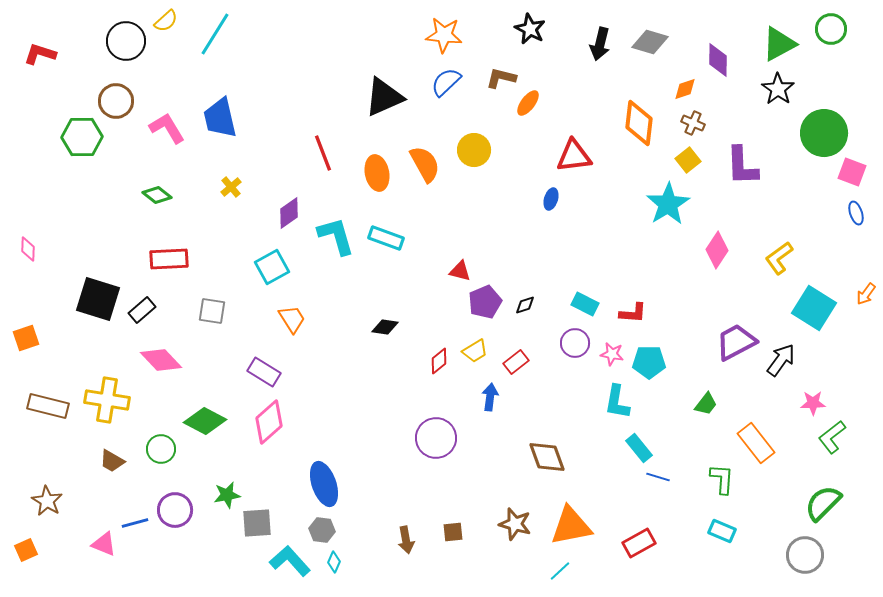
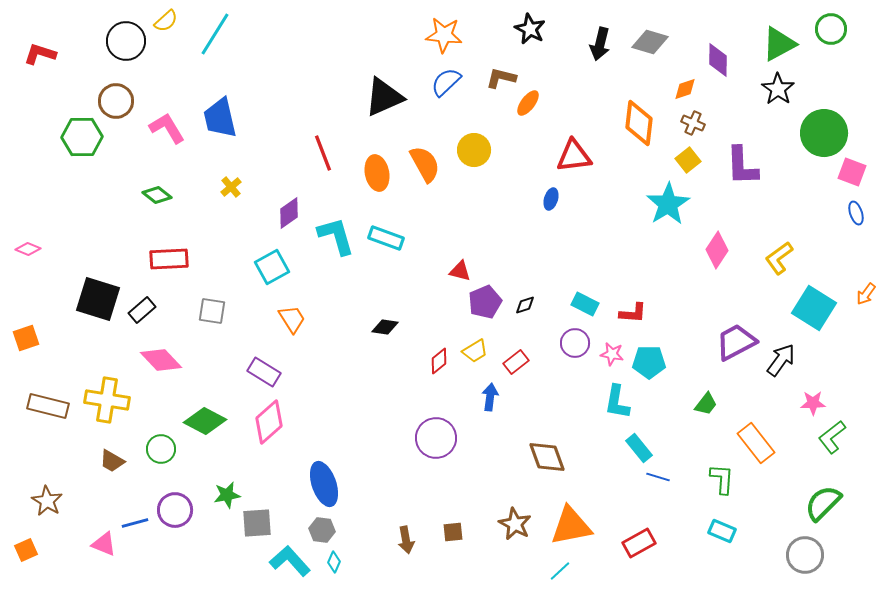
pink diamond at (28, 249): rotated 70 degrees counterclockwise
brown star at (515, 524): rotated 12 degrees clockwise
